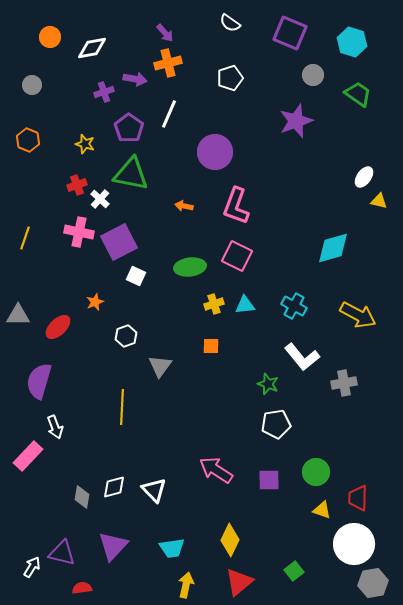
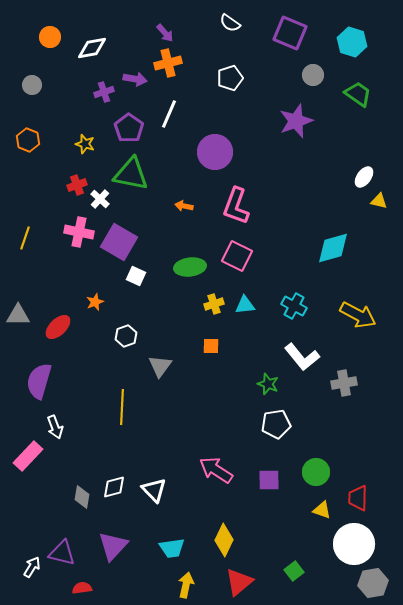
purple square at (119, 242): rotated 33 degrees counterclockwise
yellow diamond at (230, 540): moved 6 px left
